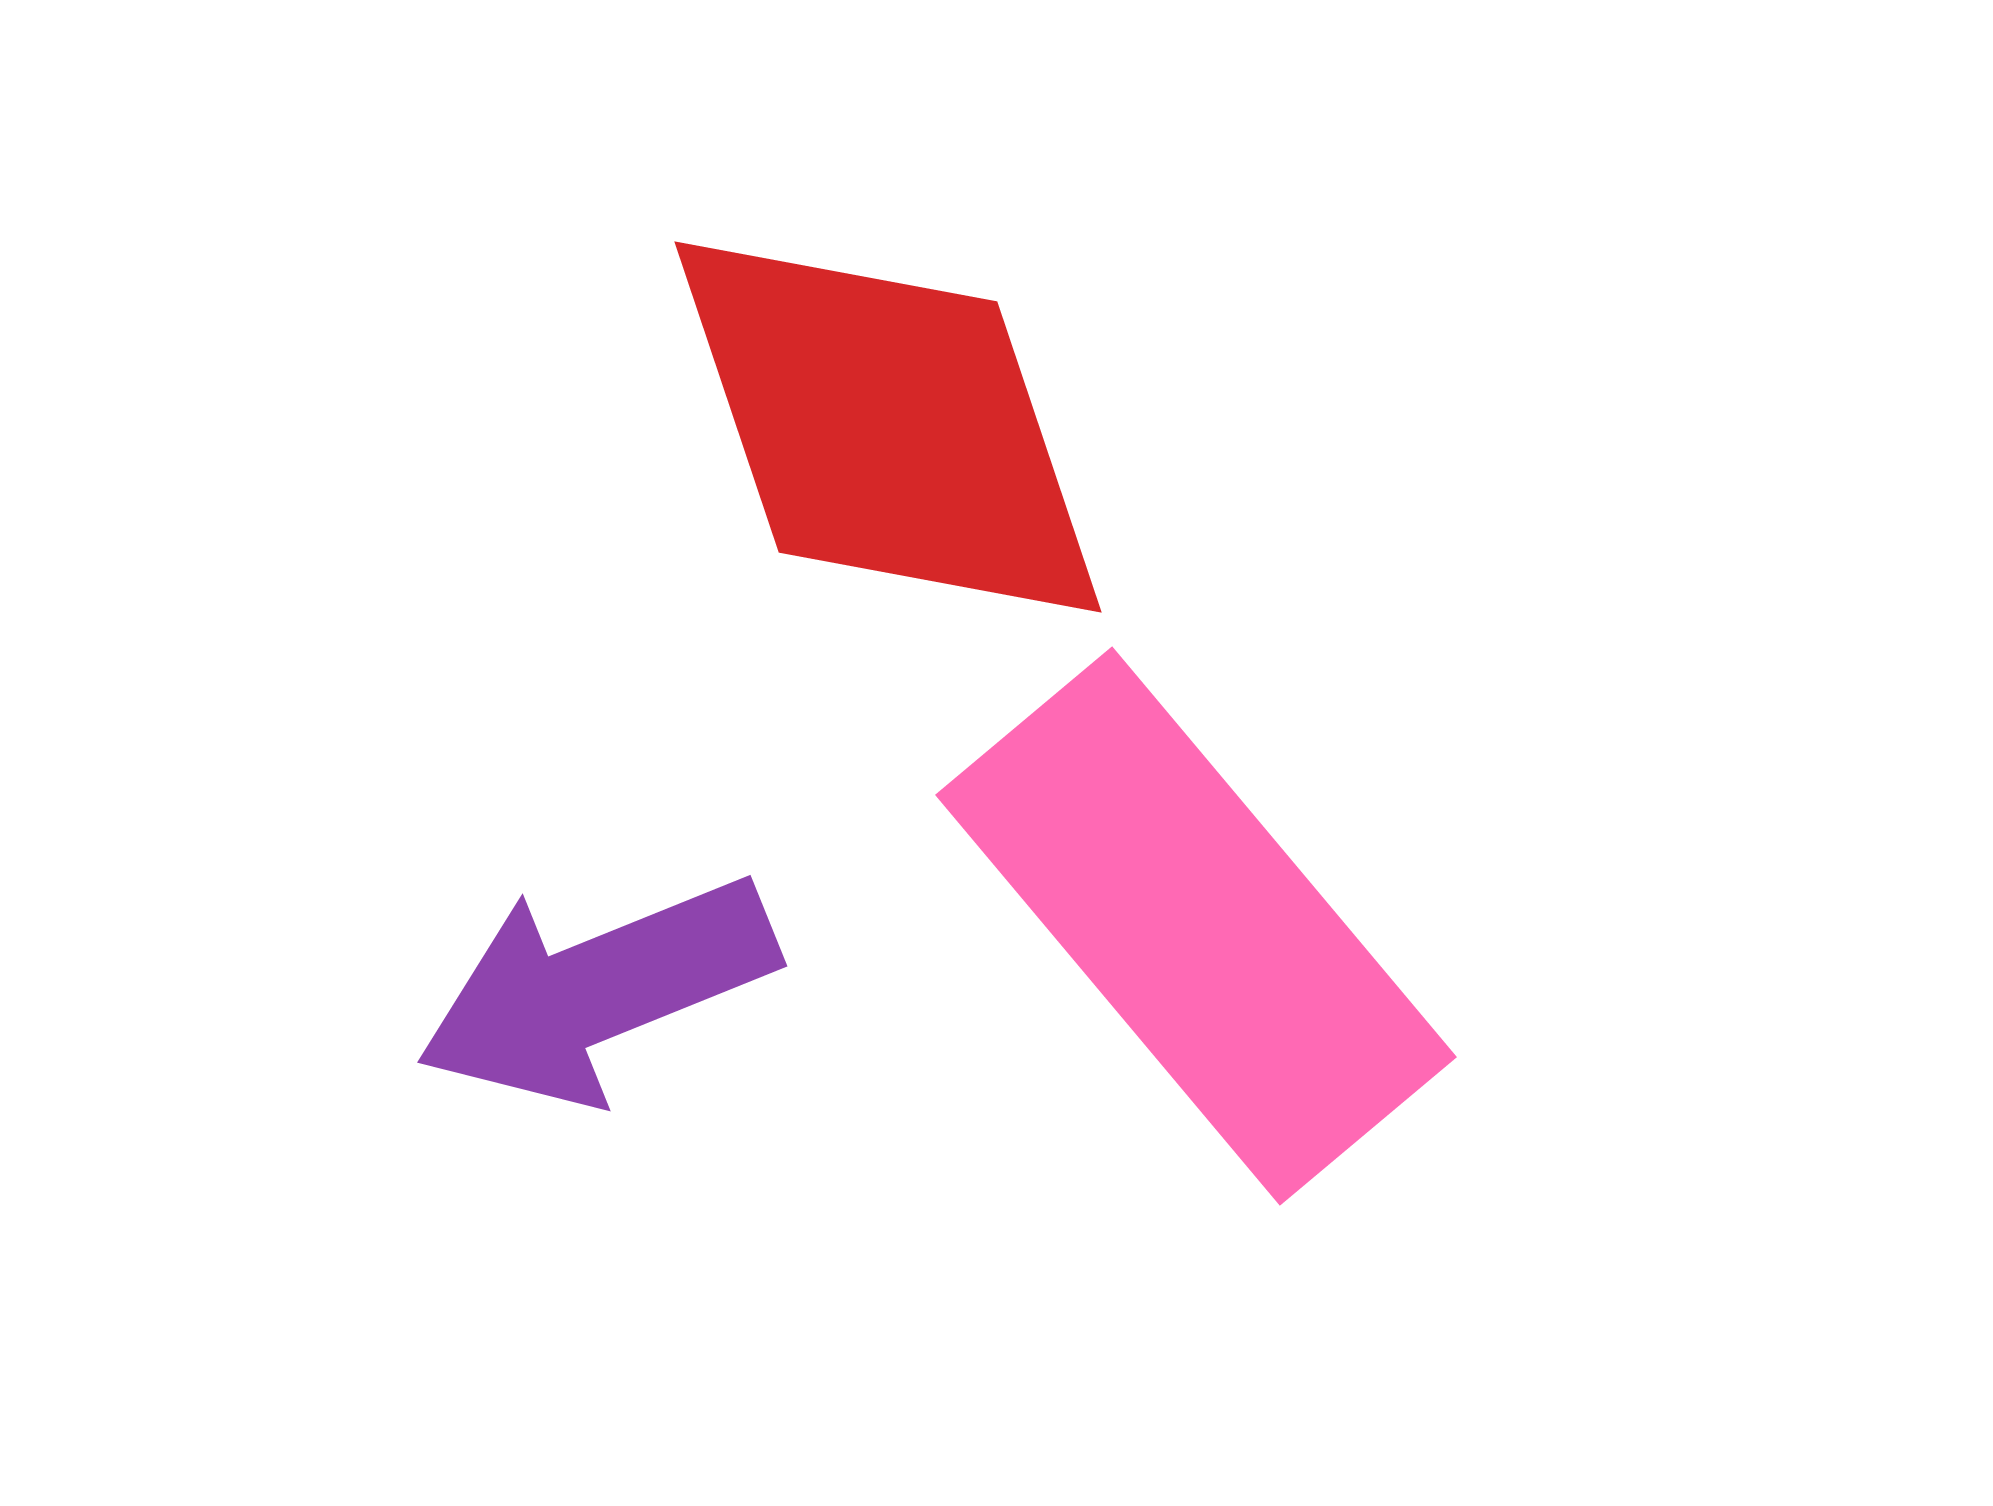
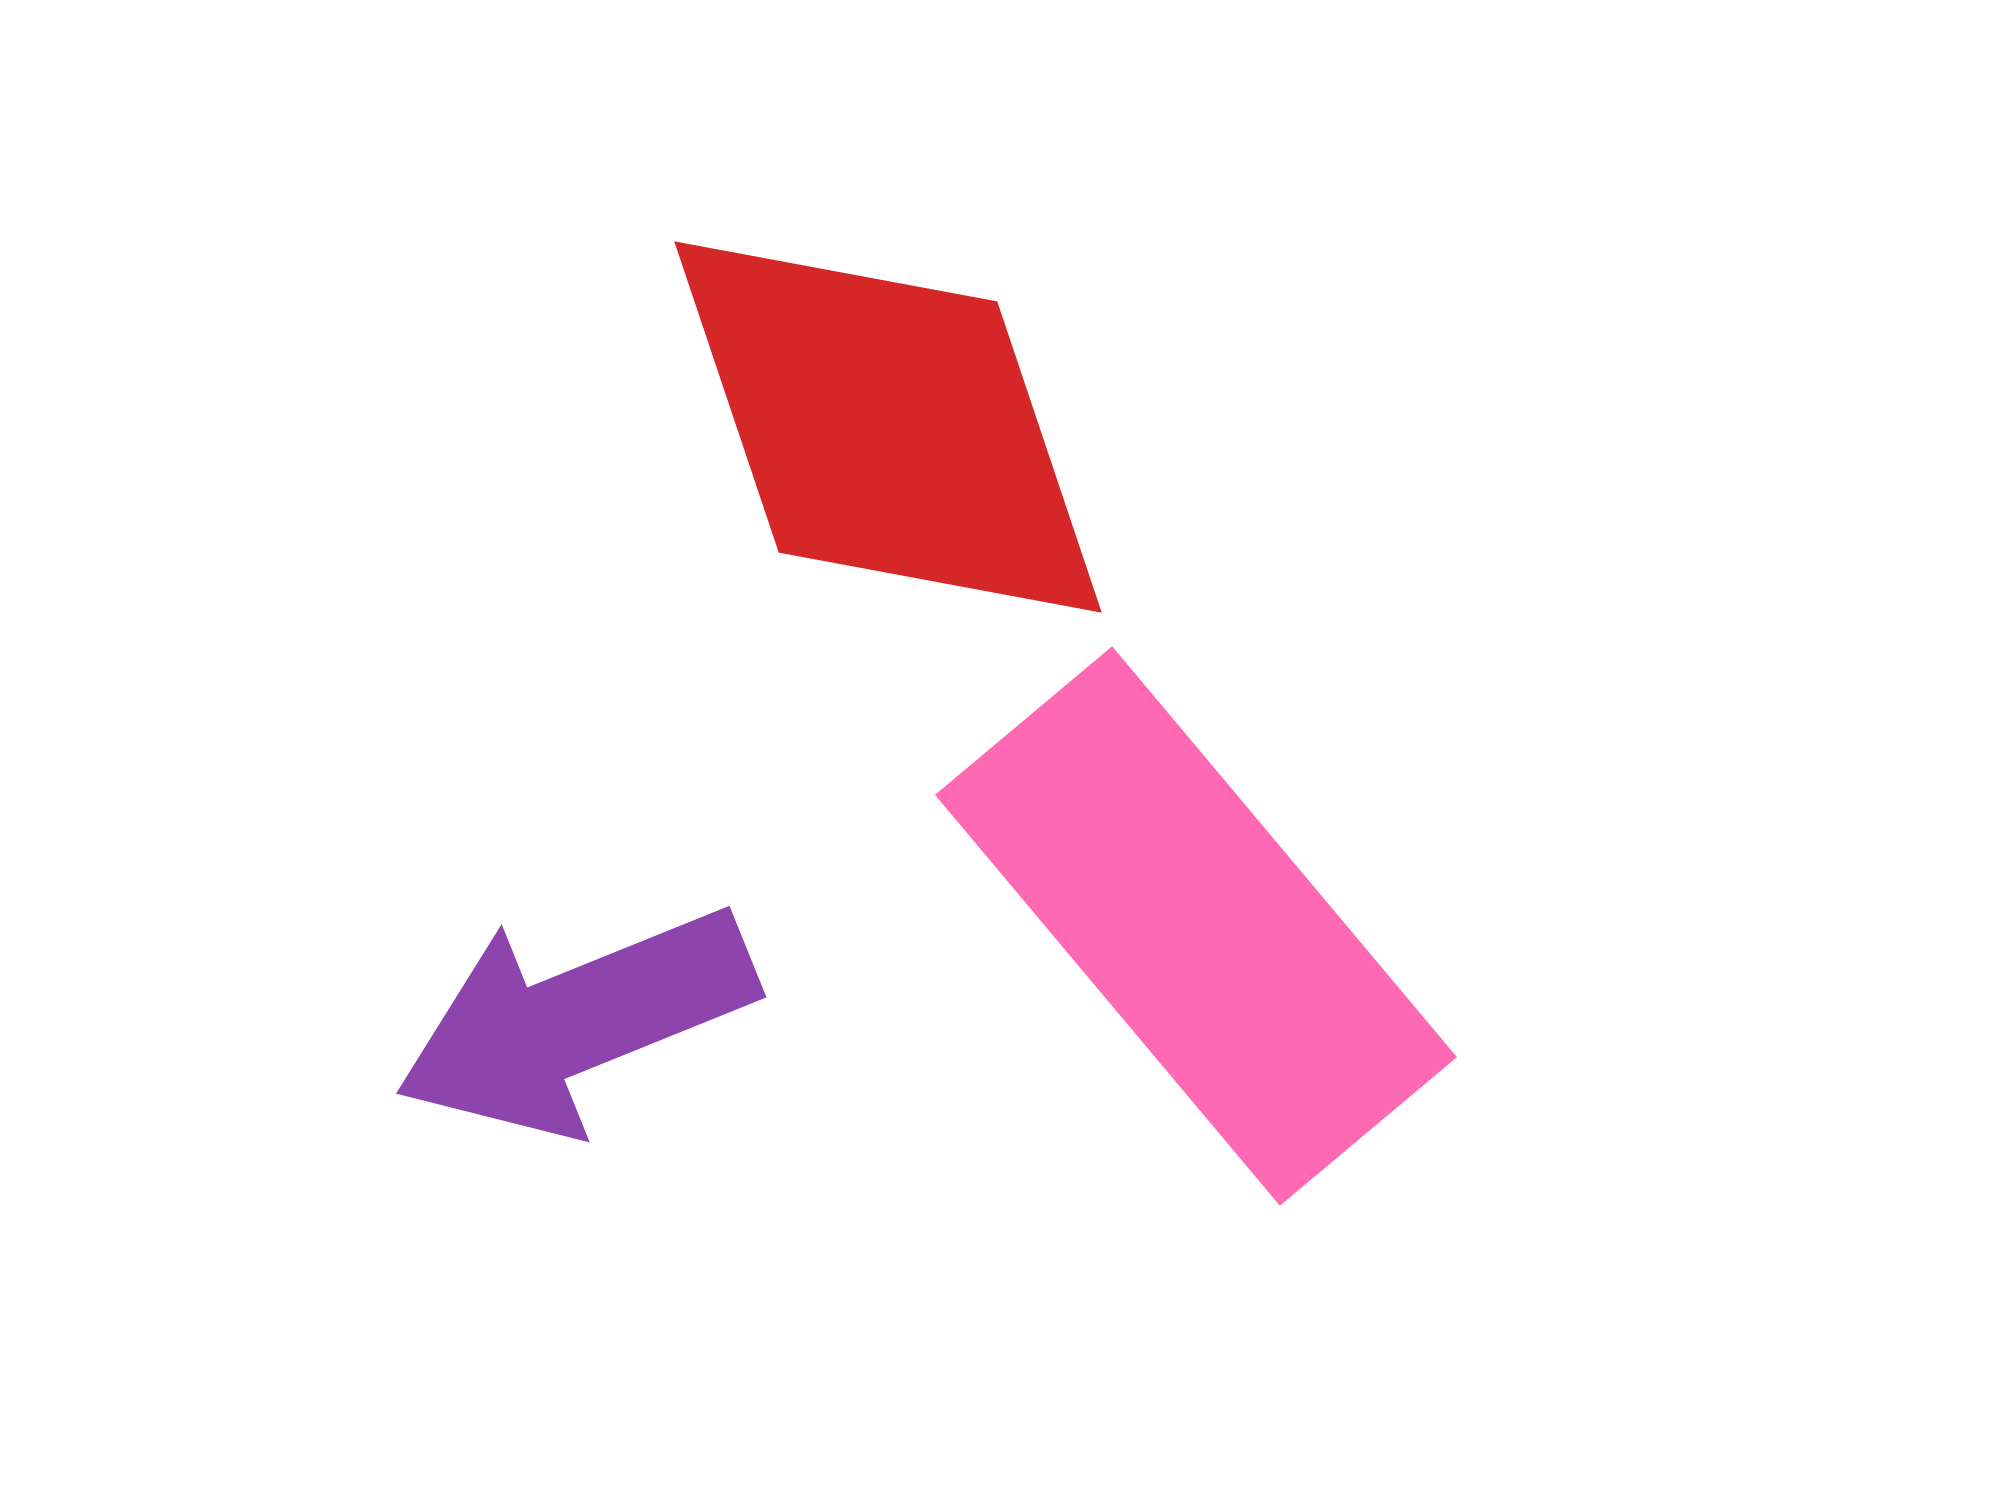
purple arrow: moved 21 px left, 31 px down
